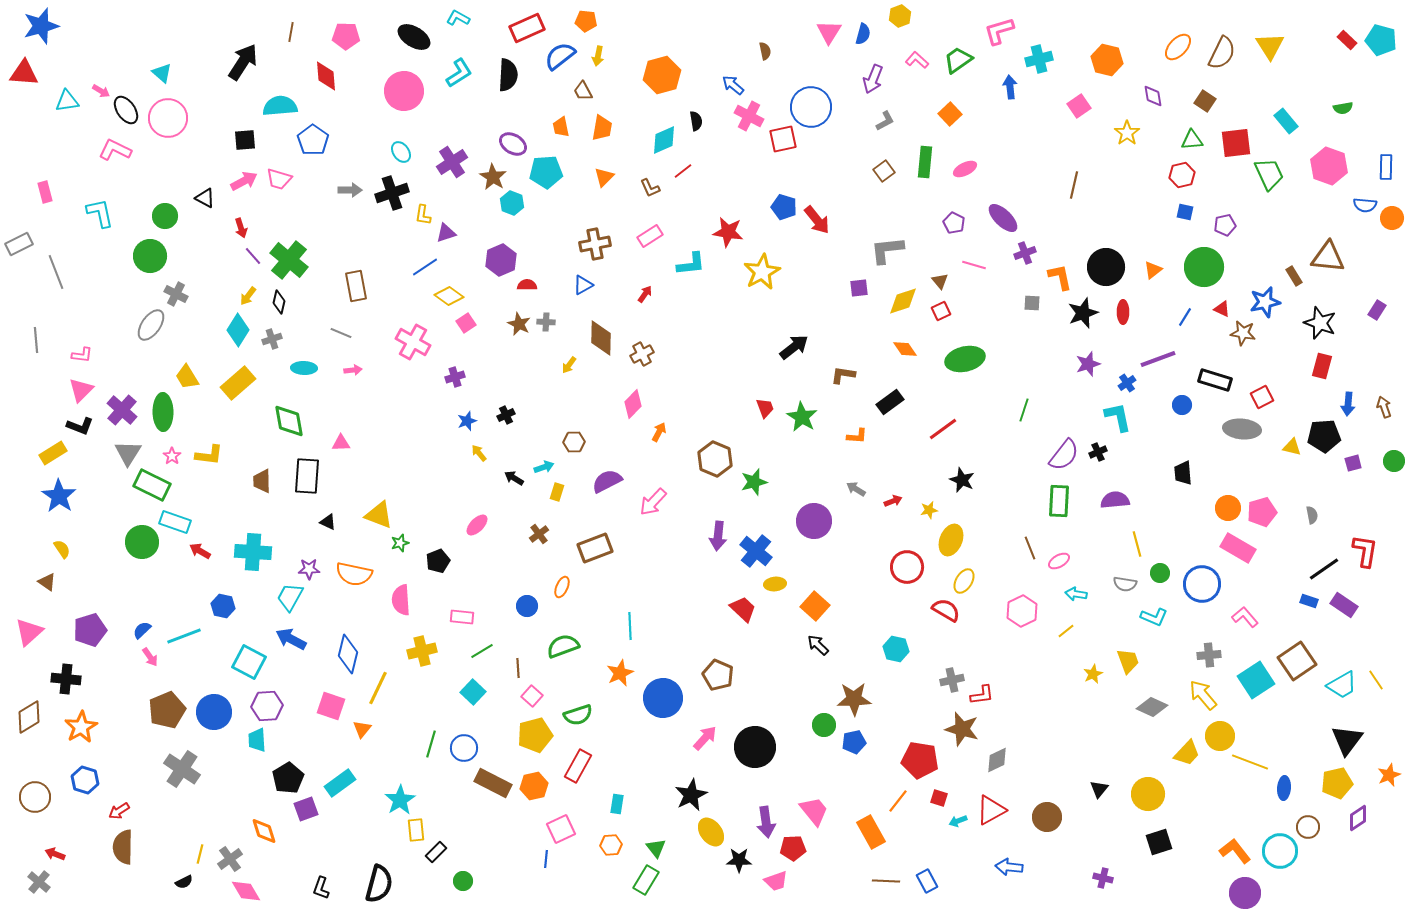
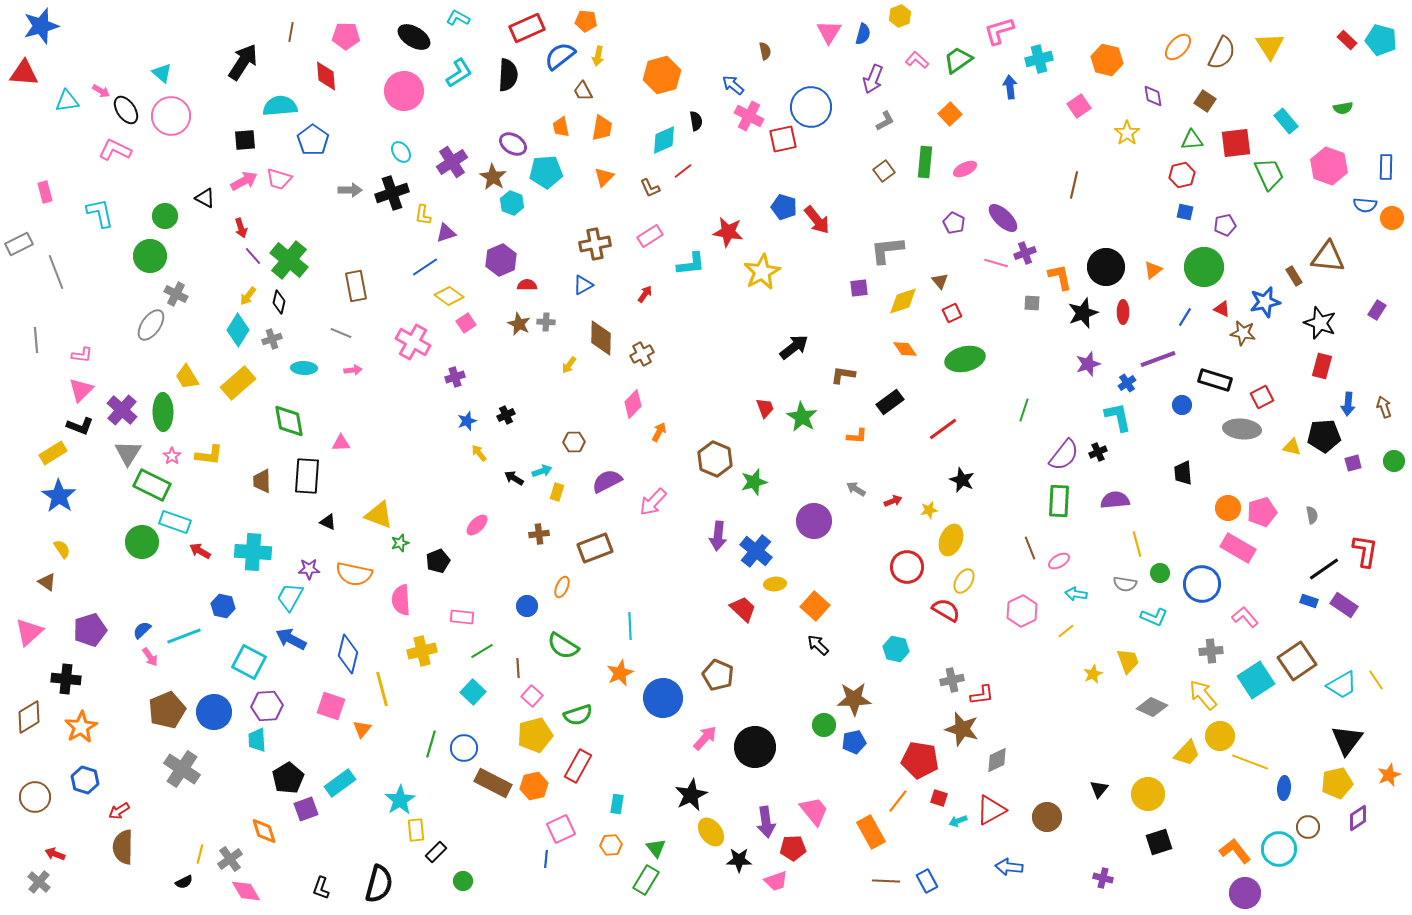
pink circle at (168, 118): moved 3 px right, 2 px up
pink line at (974, 265): moved 22 px right, 2 px up
red square at (941, 311): moved 11 px right, 2 px down
cyan arrow at (544, 467): moved 2 px left, 4 px down
brown cross at (539, 534): rotated 30 degrees clockwise
green semicircle at (563, 646): rotated 128 degrees counterclockwise
gray cross at (1209, 655): moved 2 px right, 4 px up
yellow line at (378, 688): moved 4 px right, 1 px down; rotated 40 degrees counterclockwise
cyan circle at (1280, 851): moved 1 px left, 2 px up
